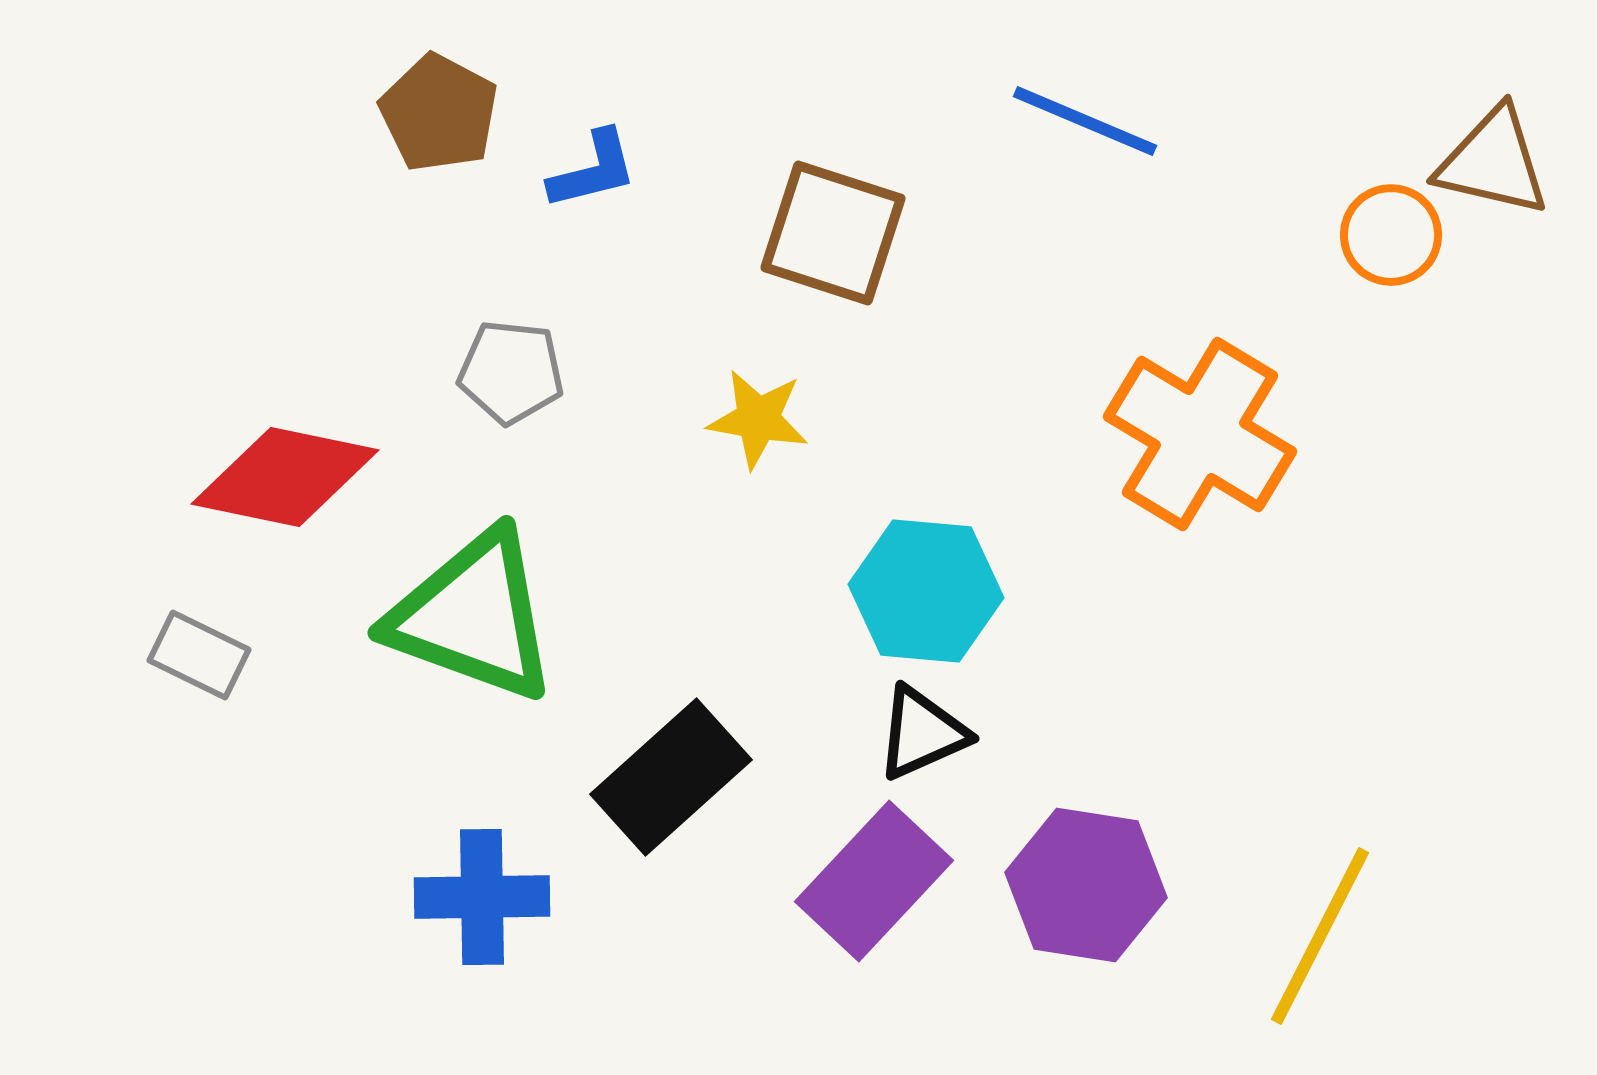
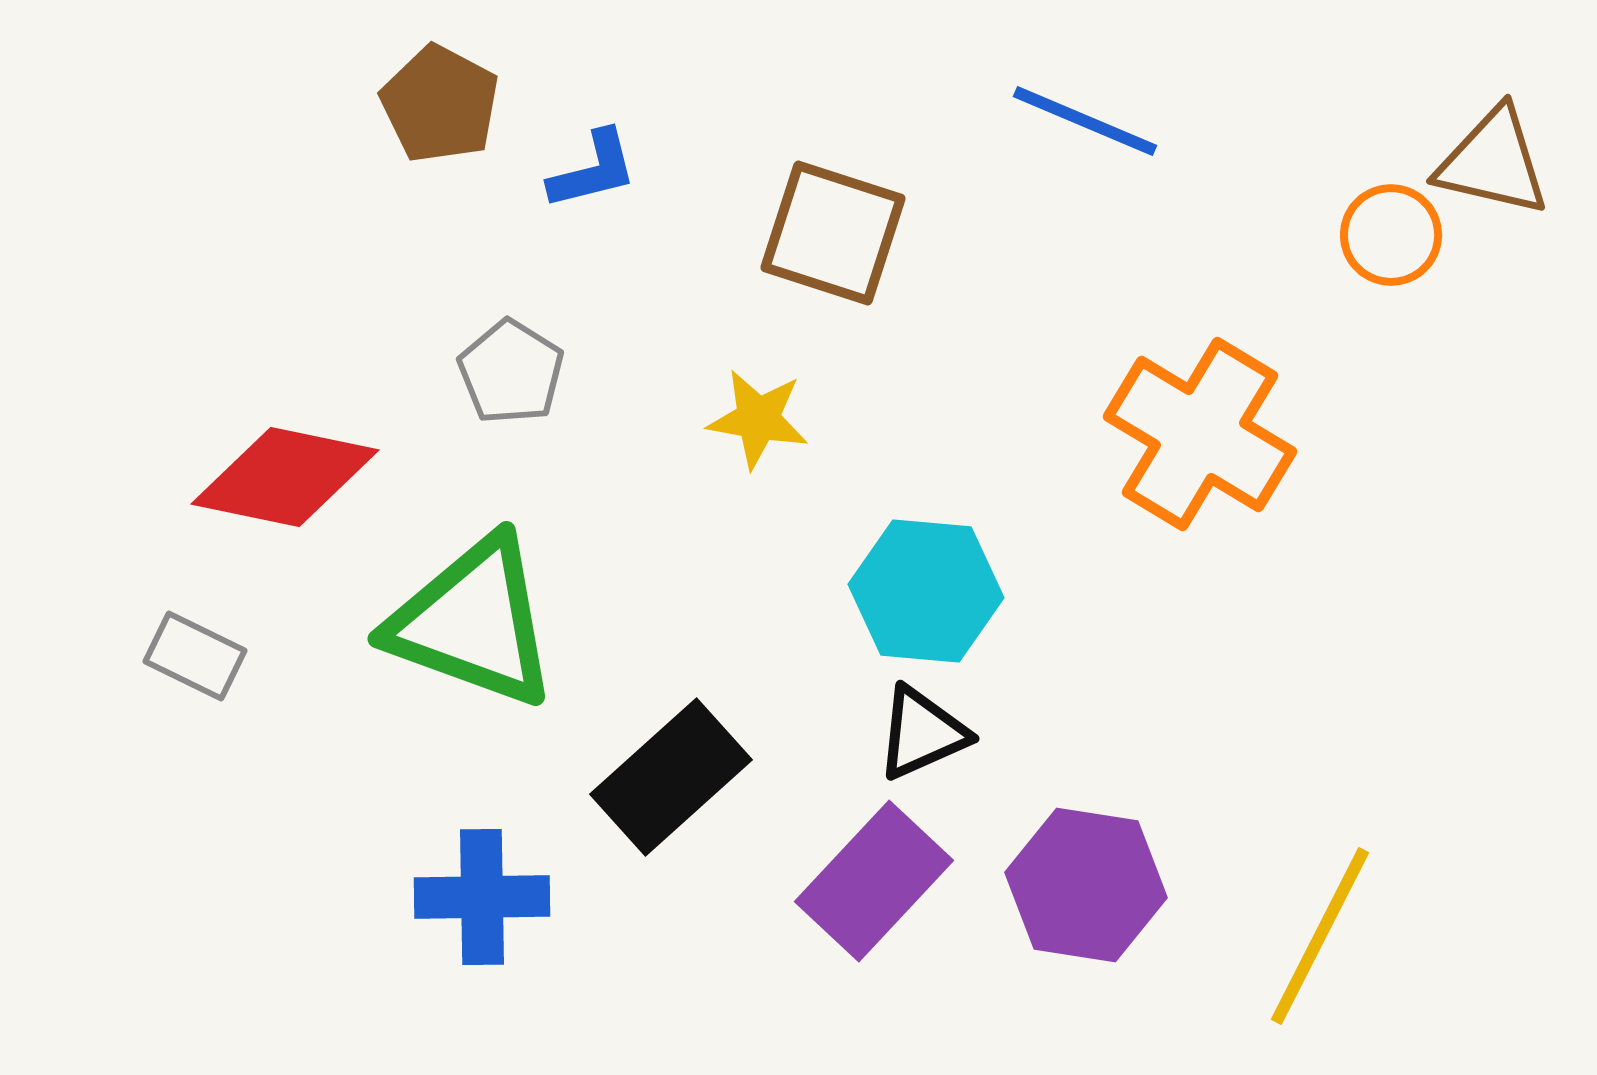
brown pentagon: moved 1 px right, 9 px up
gray pentagon: rotated 26 degrees clockwise
green triangle: moved 6 px down
gray rectangle: moved 4 px left, 1 px down
